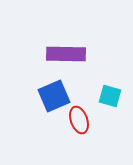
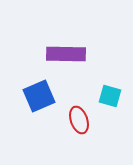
blue square: moved 15 px left
